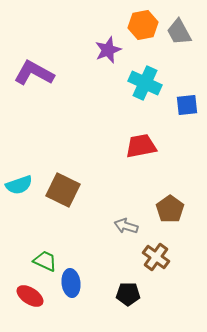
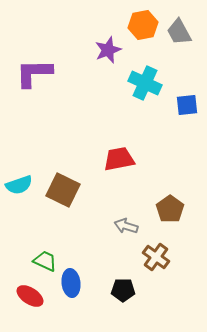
purple L-shape: rotated 30 degrees counterclockwise
red trapezoid: moved 22 px left, 13 px down
black pentagon: moved 5 px left, 4 px up
